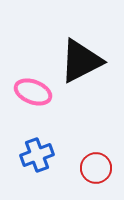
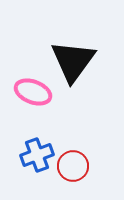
black triangle: moved 8 px left; rotated 27 degrees counterclockwise
red circle: moved 23 px left, 2 px up
